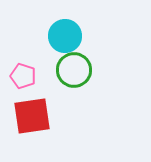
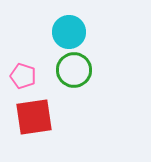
cyan circle: moved 4 px right, 4 px up
red square: moved 2 px right, 1 px down
